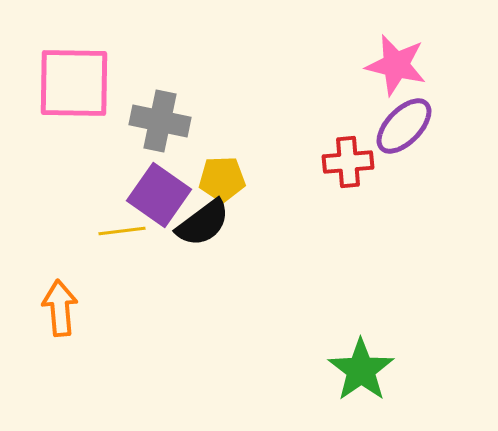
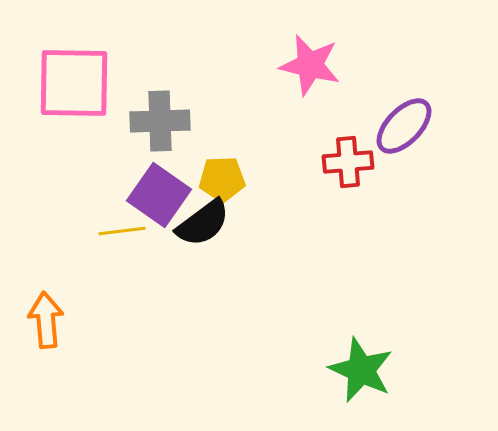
pink star: moved 86 px left
gray cross: rotated 14 degrees counterclockwise
orange arrow: moved 14 px left, 12 px down
green star: rotated 12 degrees counterclockwise
